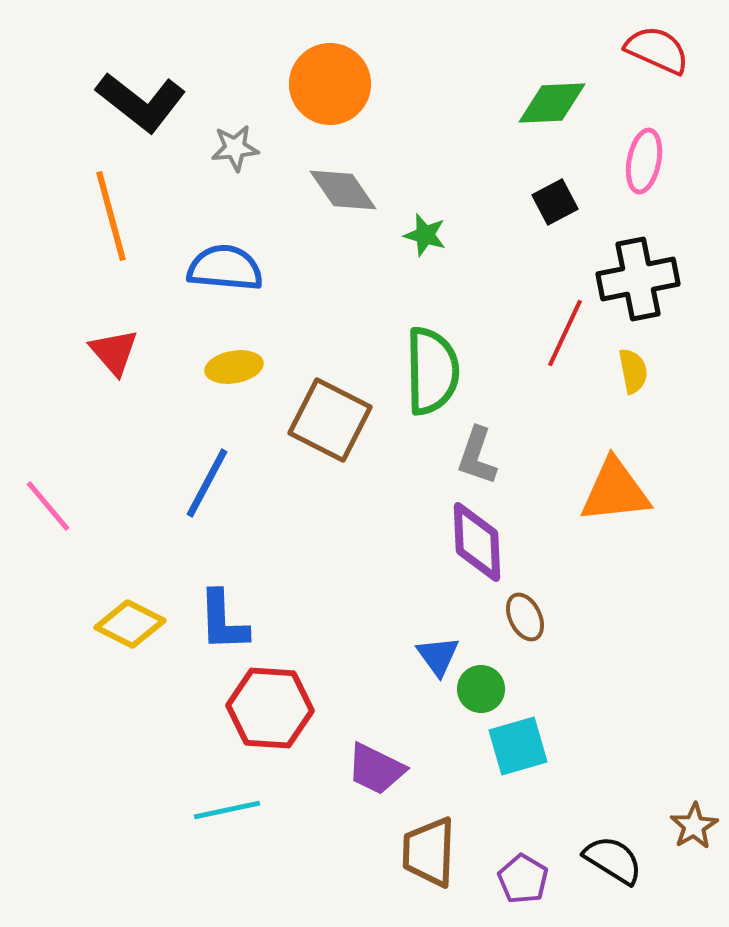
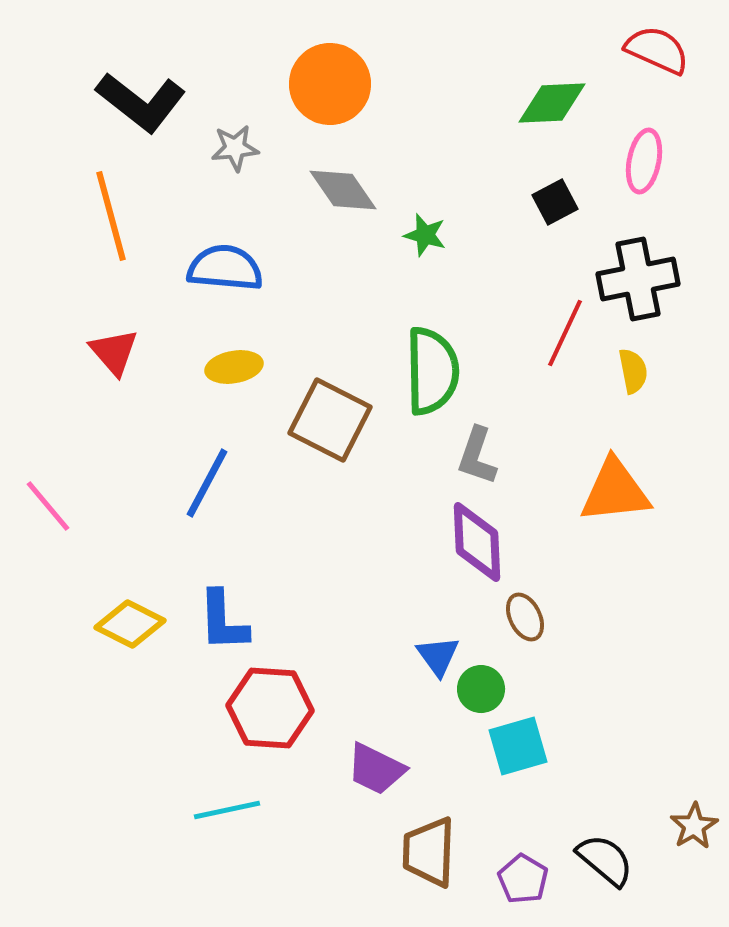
black semicircle: moved 8 px left; rotated 8 degrees clockwise
